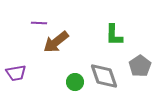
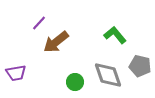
purple line: rotated 49 degrees counterclockwise
green L-shape: moved 1 px right; rotated 140 degrees clockwise
gray pentagon: rotated 25 degrees counterclockwise
gray diamond: moved 4 px right, 1 px up
